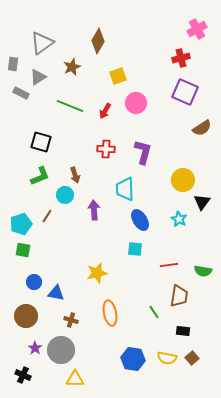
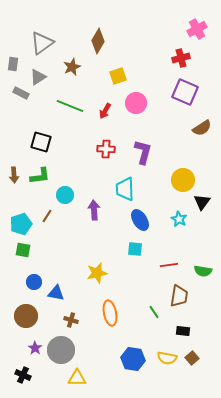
brown arrow at (75, 175): moved 61 px left; rotated 14 degrees clockwise
green L-shape at (40, 176): rotated 15 degrees clockwise
yellow triangle at (75, 379): moved 2 px right, 1 px up
